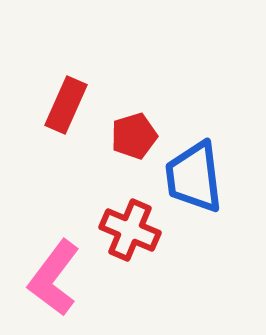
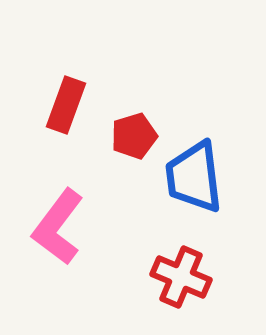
red rectangle: rotated 4 degrees counterclockwise
red cross: moved 51 px right, 47 px down
pink L-shape: moved 4 px right, 51 px up
